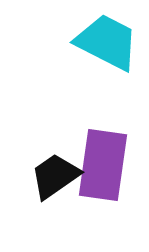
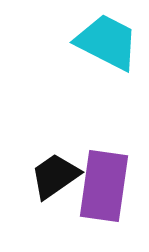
purple rectangle: moved 1 px right, 21 px down
